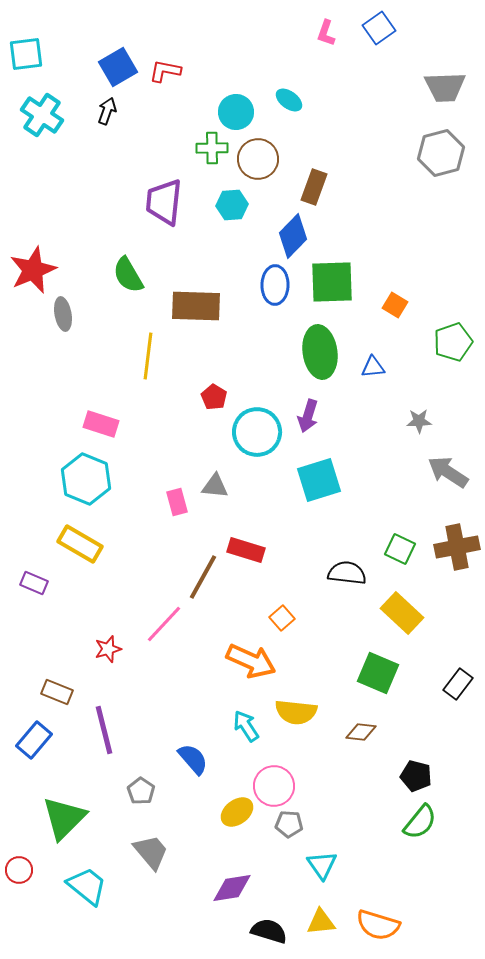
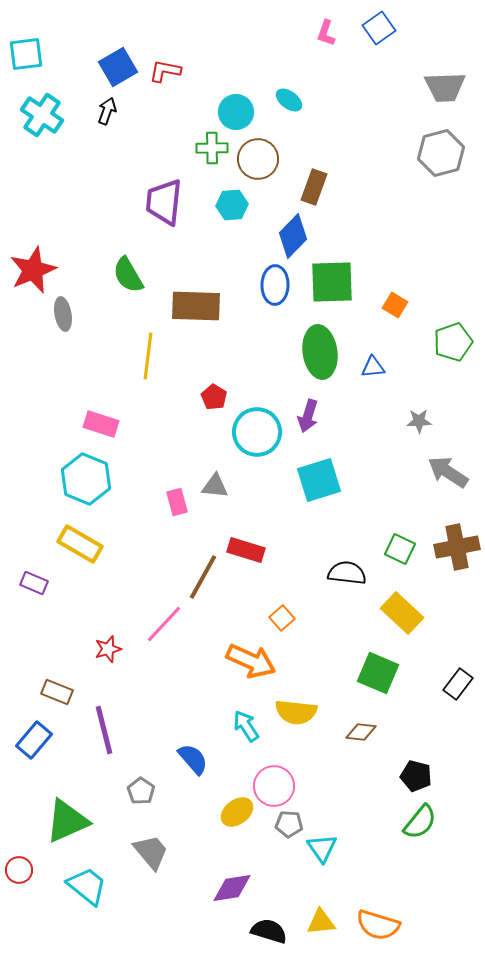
green triangle at (64, 818): moved 3 px right, 3 px down; rotated 21 degrees clockwise
cyan triangle at (322, 865): moved 17 px up
